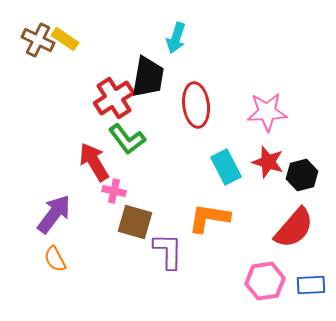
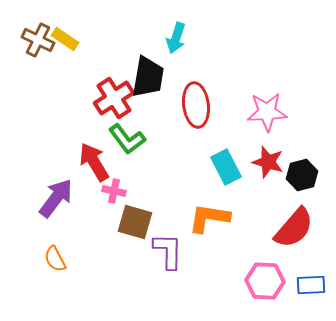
purple arrow: moved 2 px right, 16 px up
pink hexagon: rotated 12 degrees clockwise
